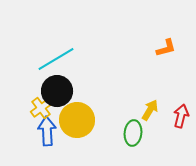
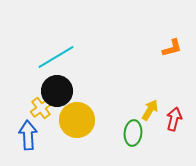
orange L-shape: moved 6 px right
cyan line: moved 2 px up
red arrow: moved 7 px left, 3 px down
blue arrow: moved 19 px left, 4 px down
